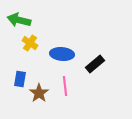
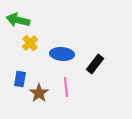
green arrow: moved 1 px left
yellow cross: rotated 14 degrees clockwise
black rectangle: rotated 12 degrees counterclockwise
pink line: moved 1 px right, 1 px down
